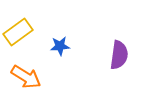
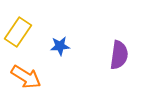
yellow rectangle: rotated 20 degrees counterclockwise
